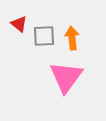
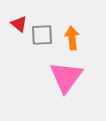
gray square: moved 2 px left, 1 px up
